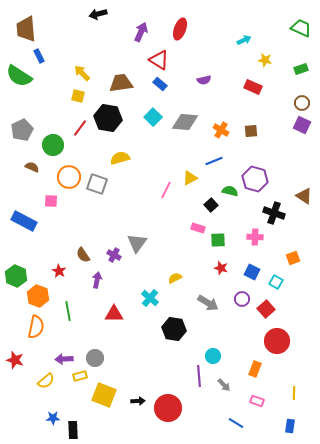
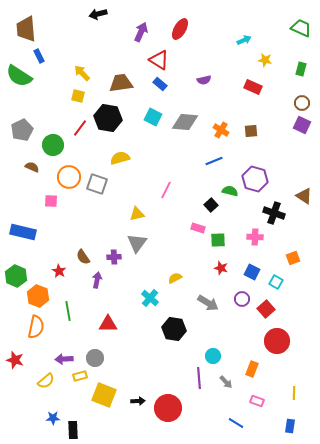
red ellipse at (180, 29): rotated 10 degrees clockwise
green rectangle at (301, 69): rotated 56 degrees counterclockwise
cyan square at (153, 117): rotated 18 degrees counterclockwise
yellow triangle at (190, 178): moved 53 px left, 36 px down; rotated 14 degrees clockwise
blue rectangle at (24, 221): moved 1 px left, 11 px down; rotated 15 degrees counterclockwise
brown semicircle at (83, 255): moved 2 px down
purple cross at (114, 255): moved 2 px down; rotated 32 degrees counterclockwise
red triangle at (114, 314): moved 6 px left, 10 px down
orange rectangle at (255, 369): moved 3 px left
purple line at (199, 376): moved 2 px down
gray arrow at (224, 385): moved 2 px right, 3 px up
